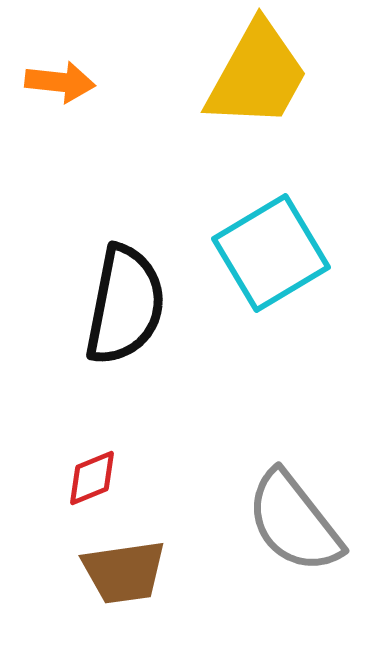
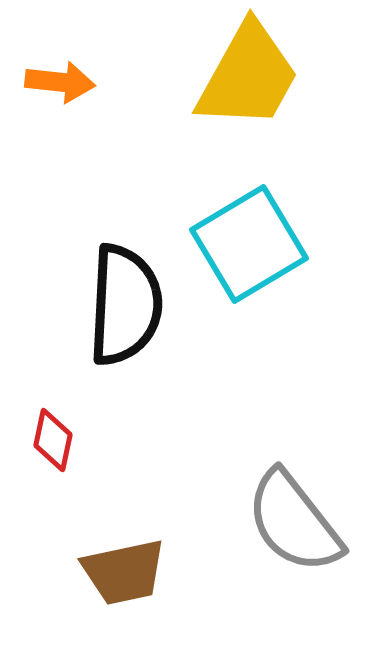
yellow trapezoid: moved 9 px left, 1 px down
cyan square: moved 22 px left, 9 px up
black semicircle: rotated 8 degrees counterclockwise
red diamond: moved 39 px left, 38 px up; rotated 56 degrees counterclockwise
brown trapezoid: rotated 4 degrees counterclockwise
